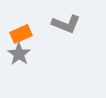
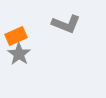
orange rectangle: moved 5 px left, 2 px down
